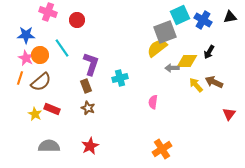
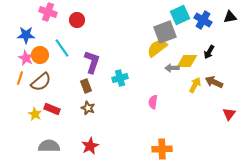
purple L-shape: moved 1 px right, 2 px up
yellow arrow: moved 1 px left; rotated 70 degrees clockwise
orange cross: rotated 30 degrees clockwise
